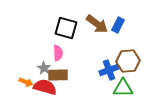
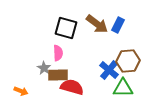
blue cross: rotated 30 degrees counterclockwise
orange arrow: moved 5 px left, 9 px down
red semicircle: moved 27 px right
